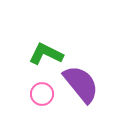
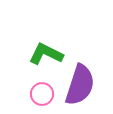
purple semicircle: moved 1 px left, 1 px down; rotated 57 degrees clockwise
